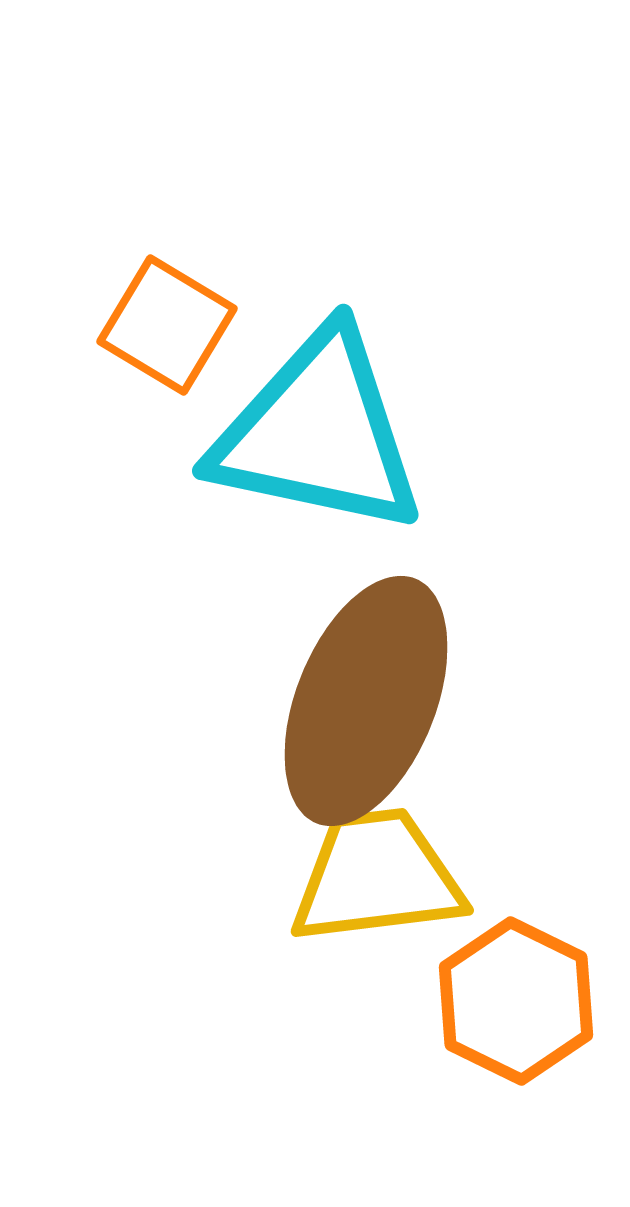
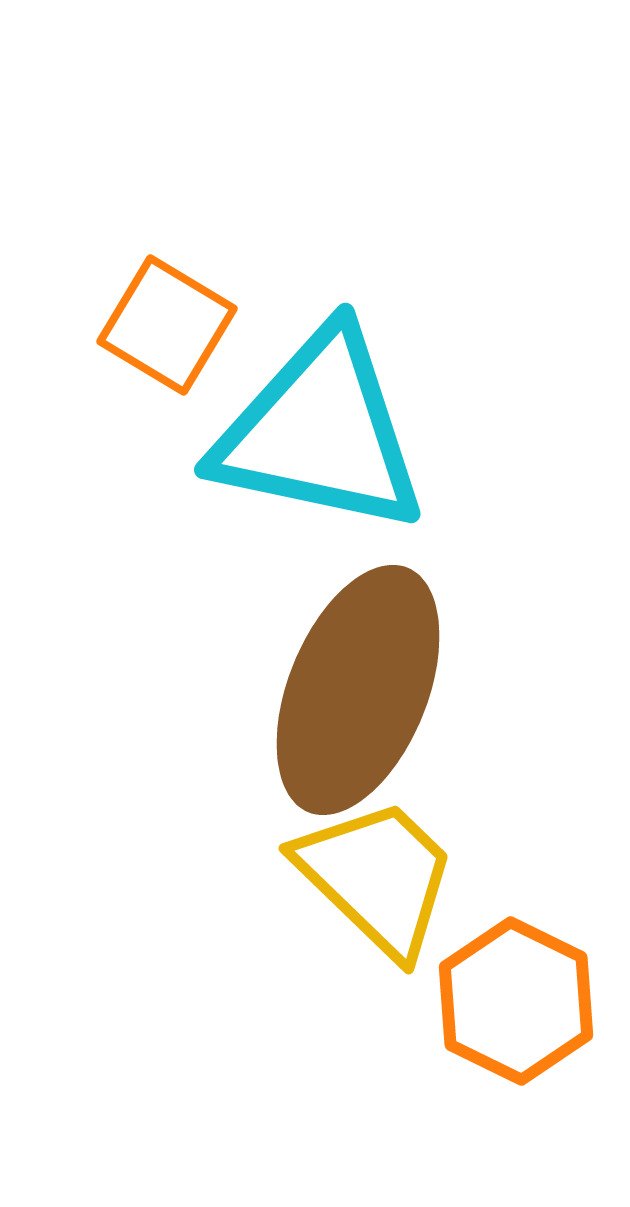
cyan triangle: moved 2 px right, 1 px up
brown ellipse: moved 8 px left, 11 px up
yellow trapezoid: rotated 51 degrees clockwise
